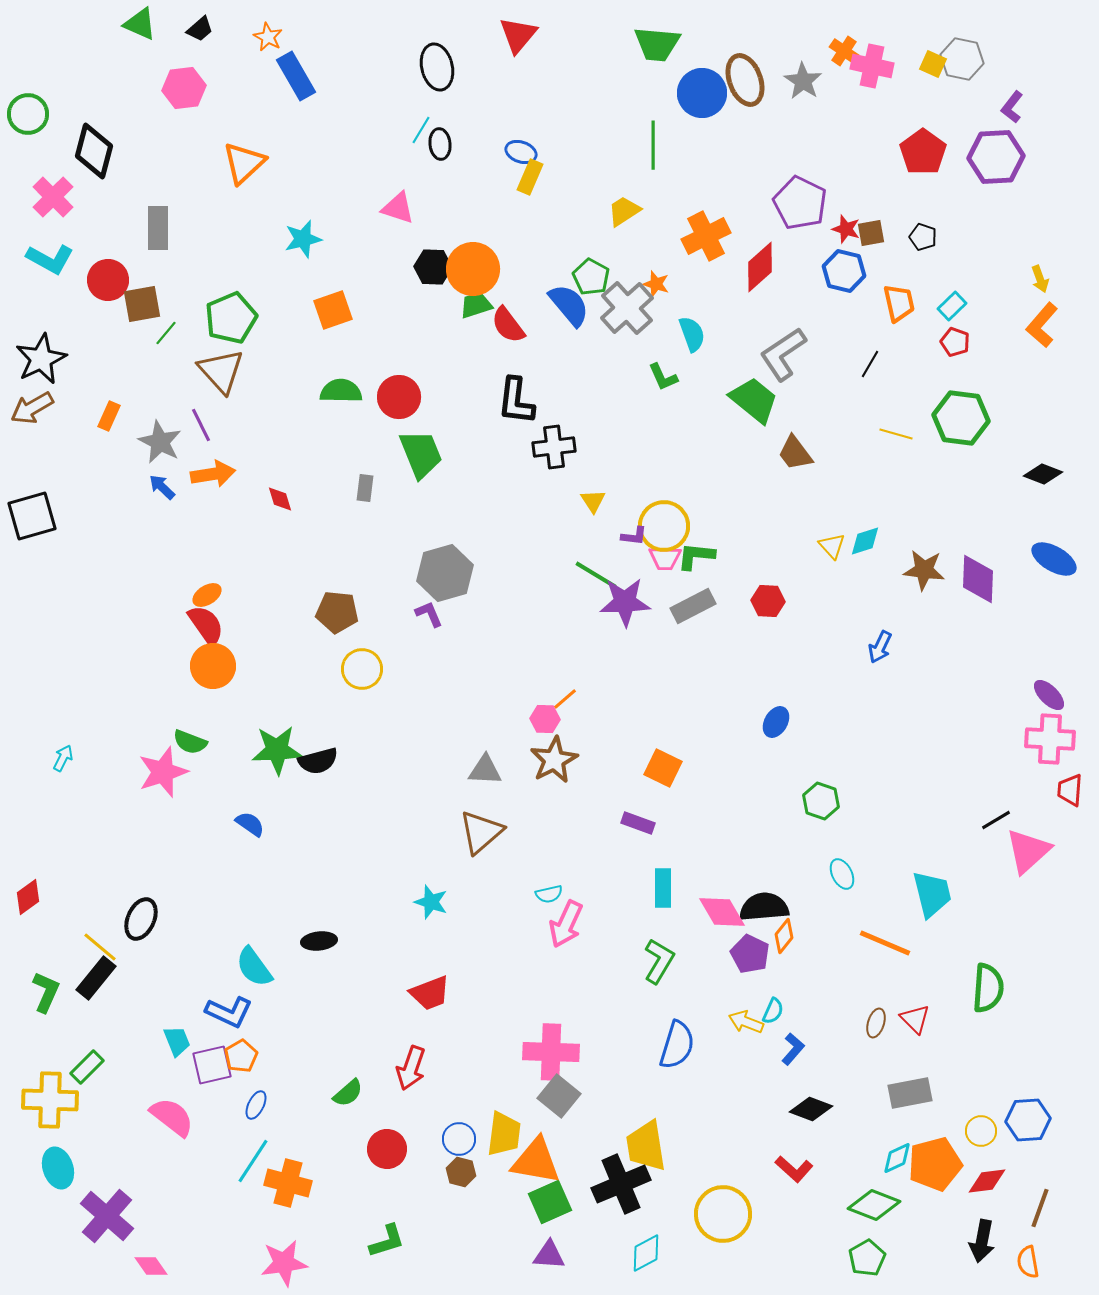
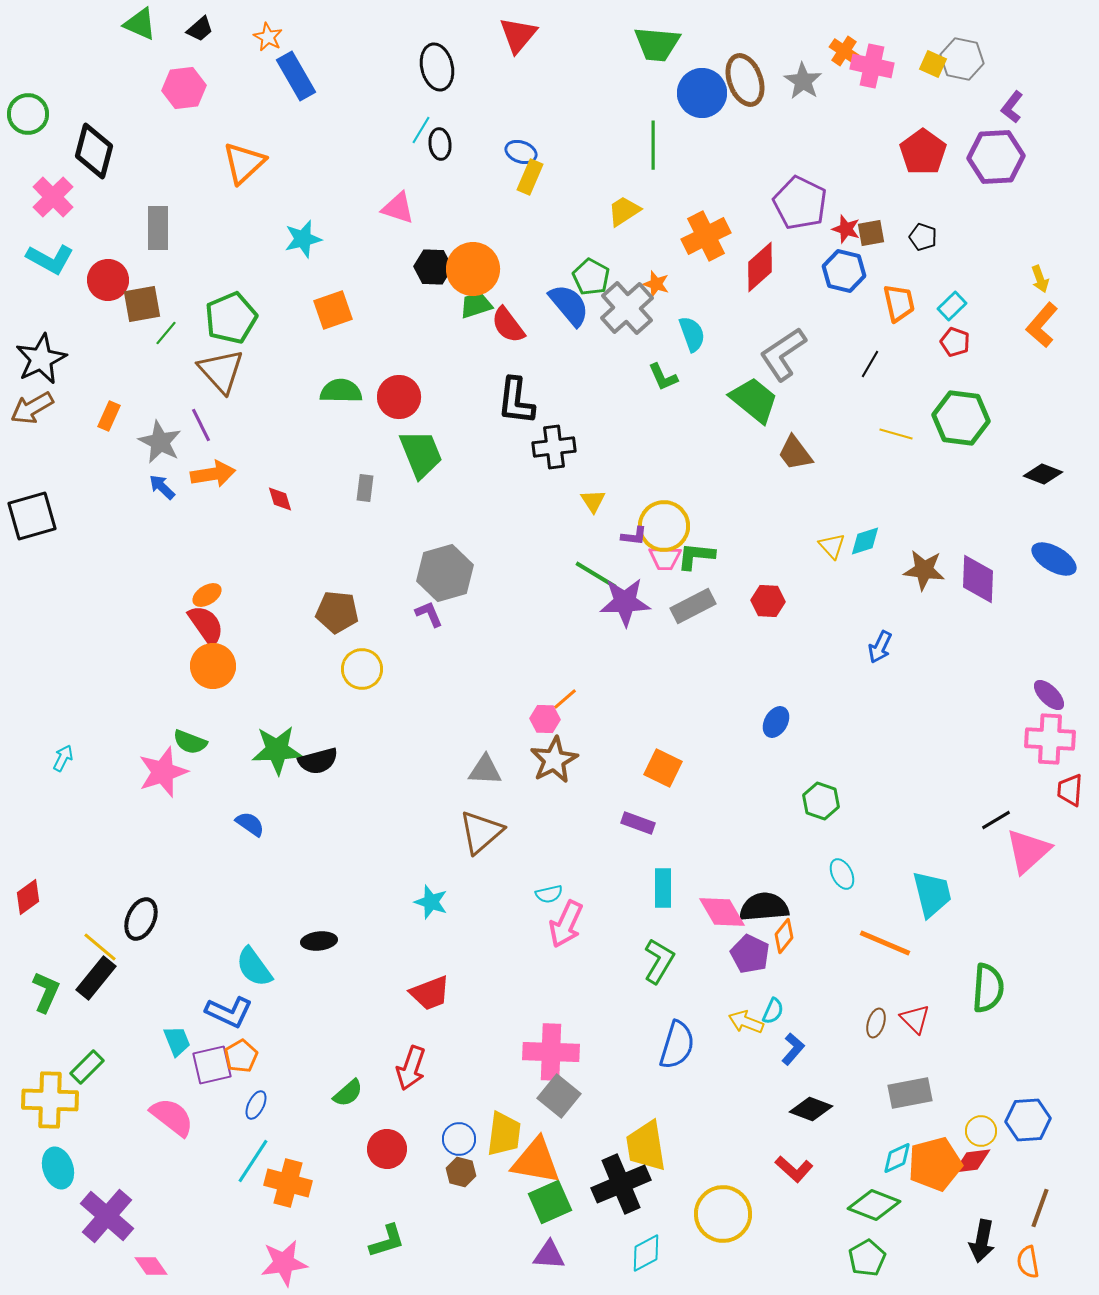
red diamond at (987, 1181): moved 15 px left, 20 px up
